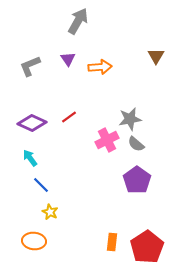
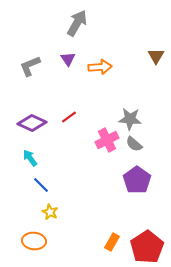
gray arrow: moved 1 px left, 2 px down
gray star: rotated 15 degrees clockwise
gray semicircle: moved 2 px left
orange rectangle: rotated 24 degrees clockwise
